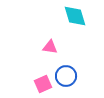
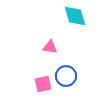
pink square: rotated 12 degrees clockwise
